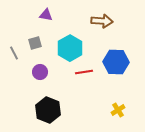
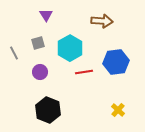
purple triangle: rotated 48 degrees clockwise
gray square: moved 3 px right
blue hexagon: rotated 10 degrees counterclockwise
yellow cross: rotated 16 degrees counterclockwise
